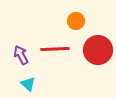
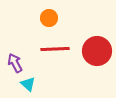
orange circle: moved 27 px left, 3 px up
red circle: moved 1 px left, 1 px down
purple arrow: moved 6 px left, 8 px down
